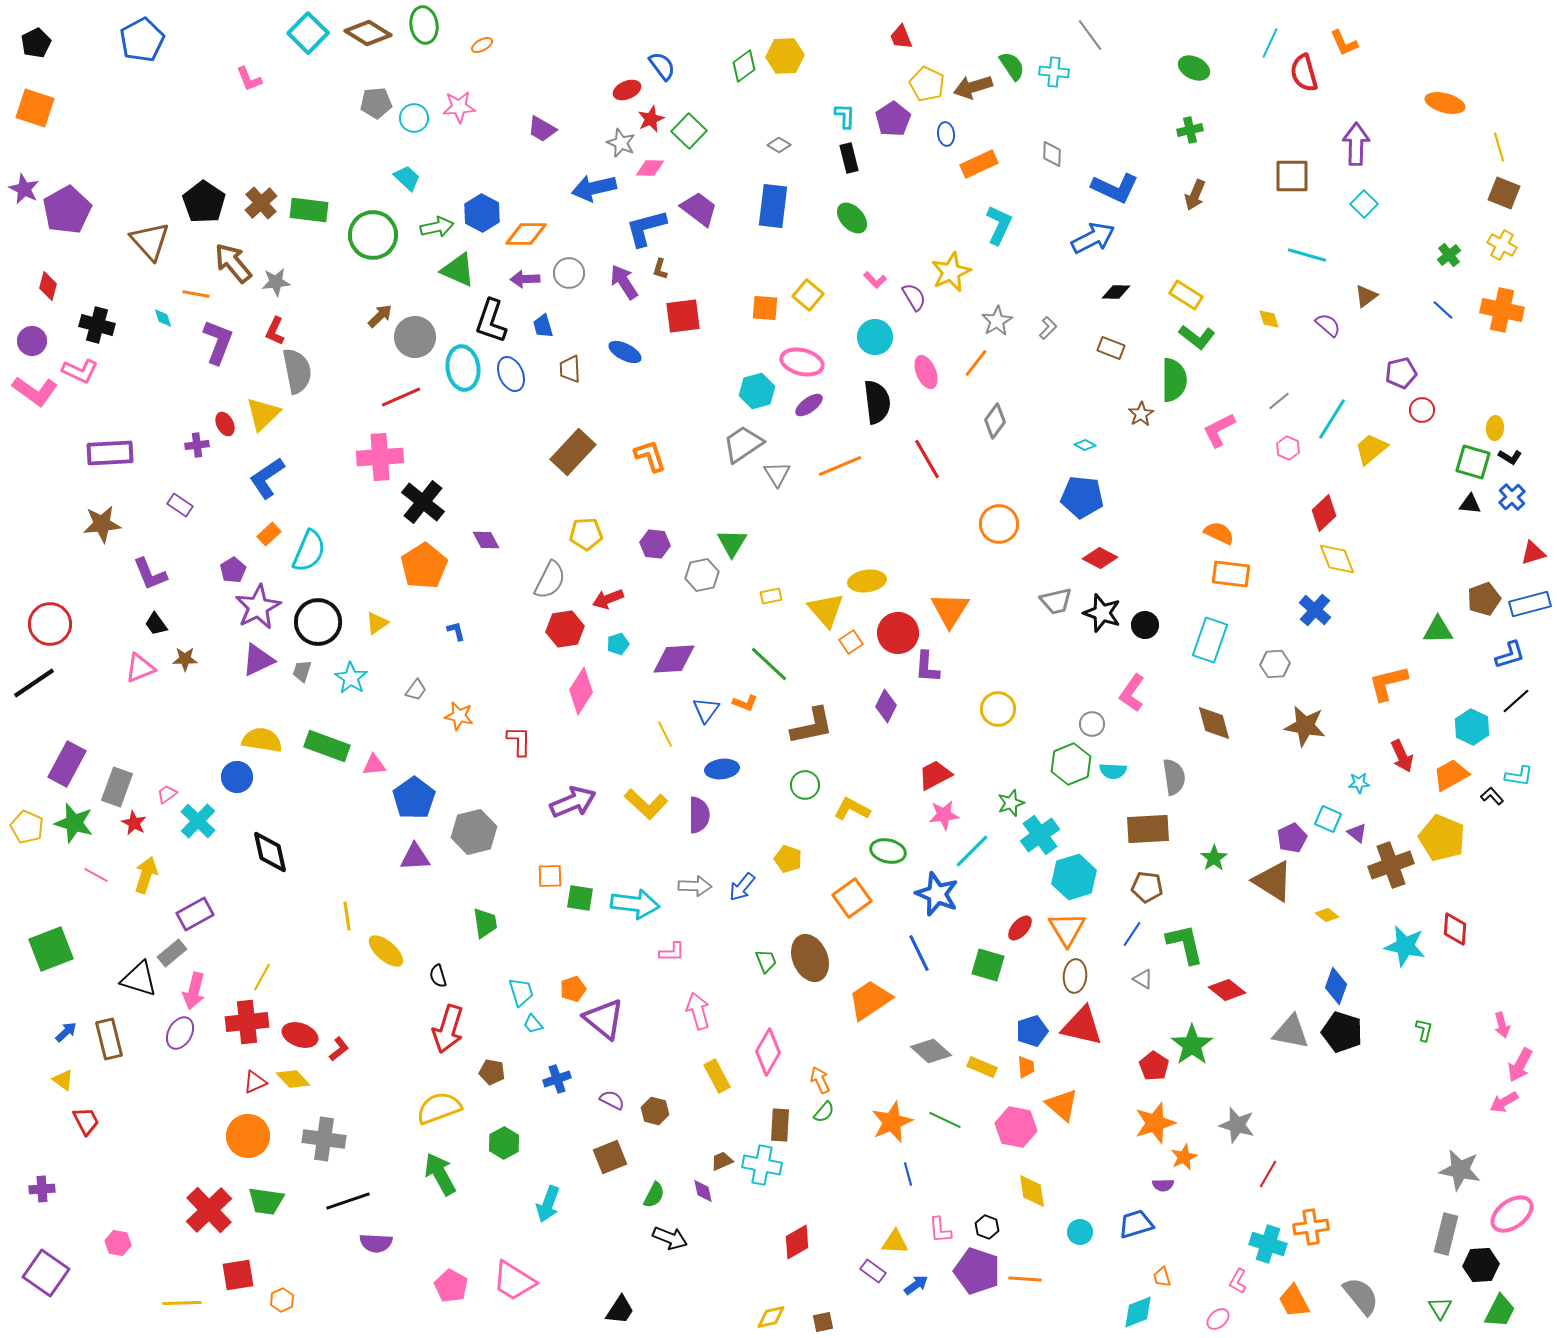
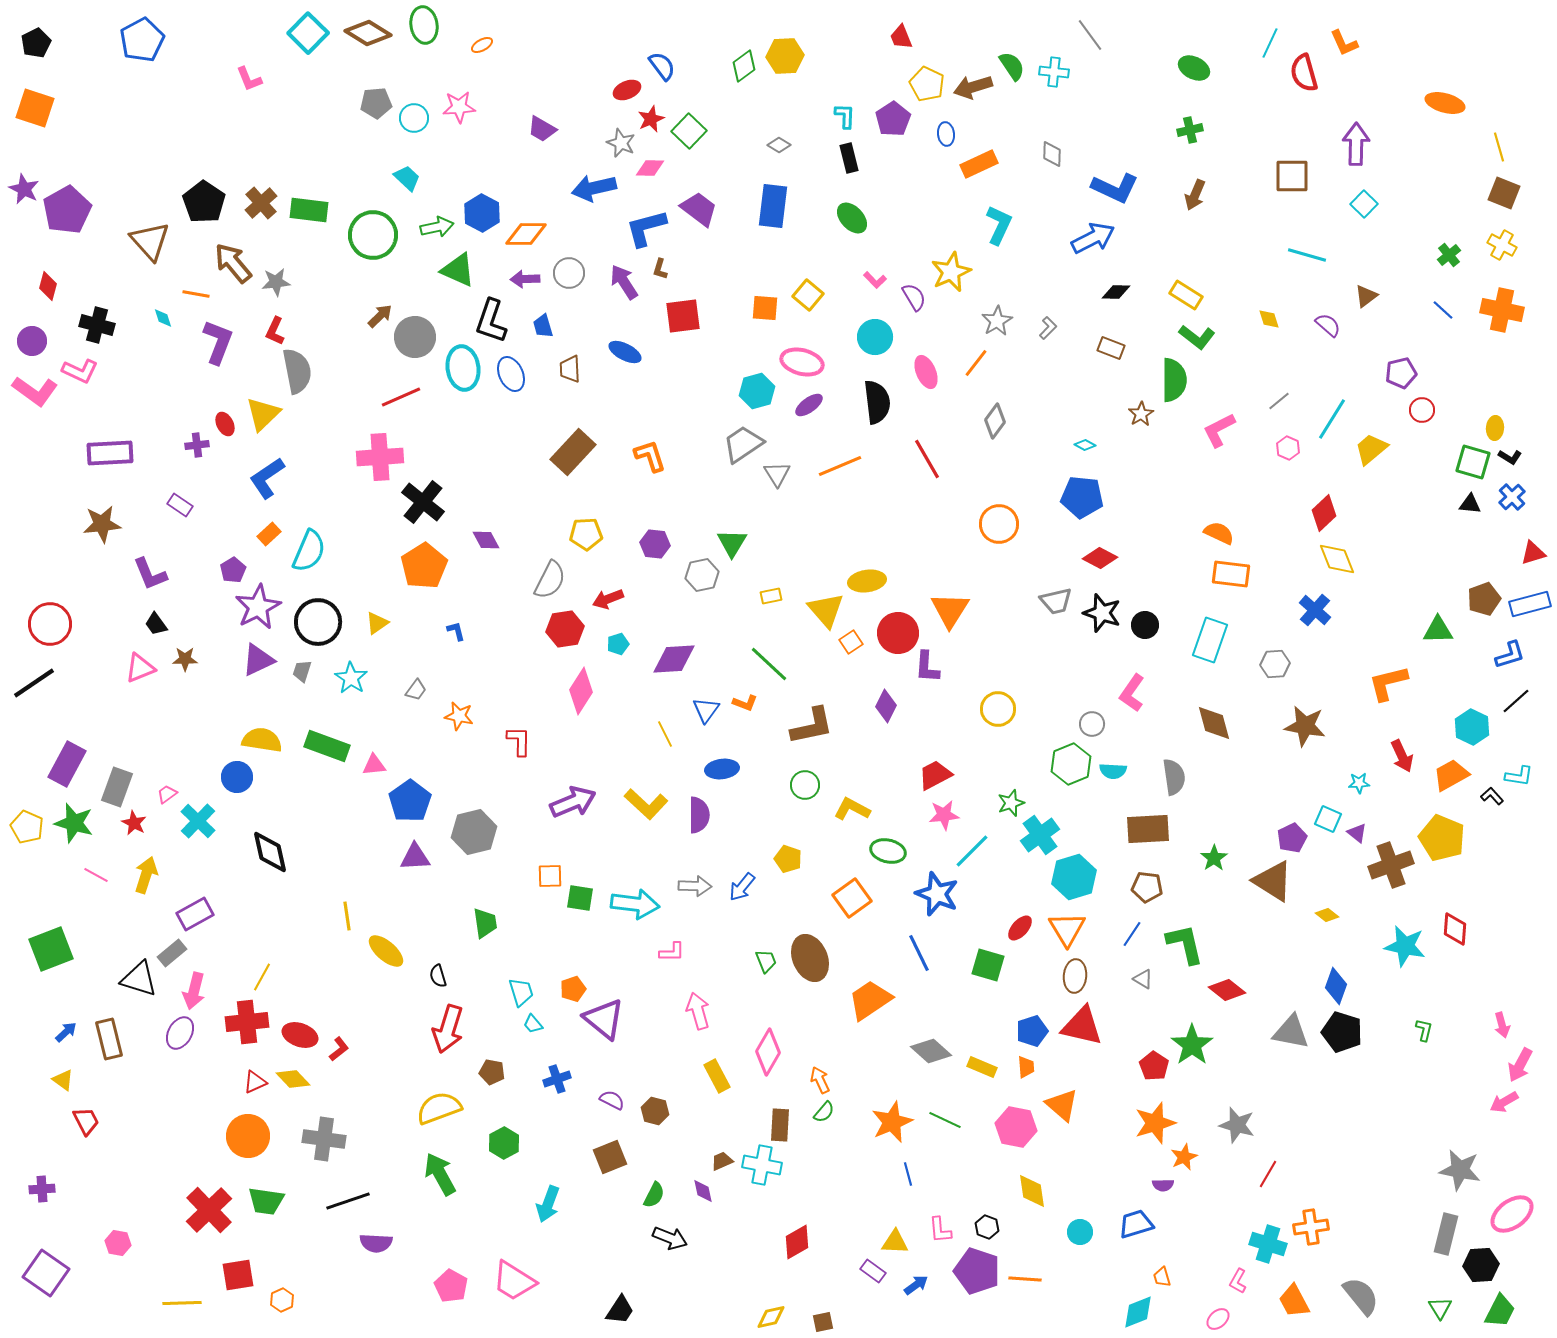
blue pentagon at (414, 798): moved 4 px left, 3 px down
